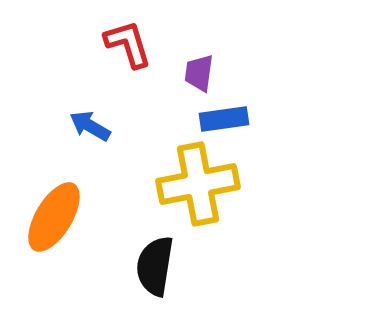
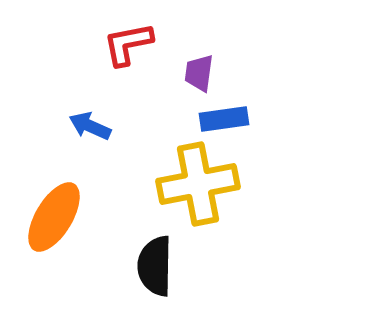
red L-shape: rotated 84 degrees counterclockwise
blue arrow: rotated 6 degrees counterclockwise
black semicircle: rotated 8 degrees counterclockwise
